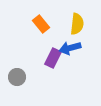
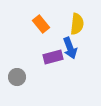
blue arrow: rotated 95 degrees counterclockwise
purple rectangle: moved 1 px up; rotated 48 degrees clockwise
